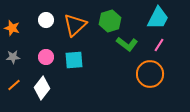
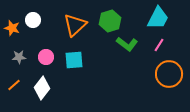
white circle: moved 13 px left
gray star: moved 6 px right
orange circle: moved 19 px right
